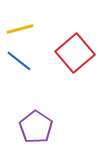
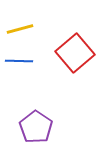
blue line: rotated 36 degrees counterclockwise
